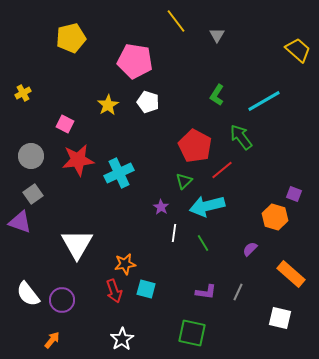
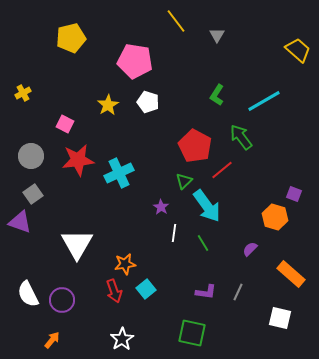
cyan arrow: rotated 112 degrees counterclockwise
cyan square: rotated 36 degrees clockwise
white semicircle: rotated 12 degrees clockwise
